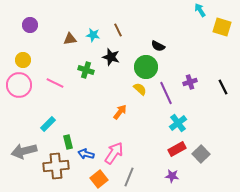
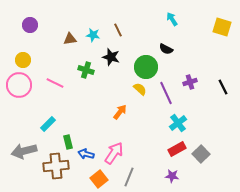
cyan arrow: moved 28 px left, 9 px down
black semicircle: moved 8 px right, 3 px down
